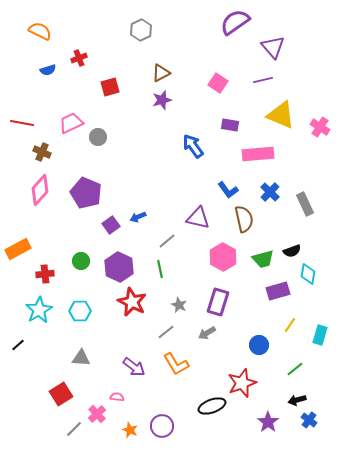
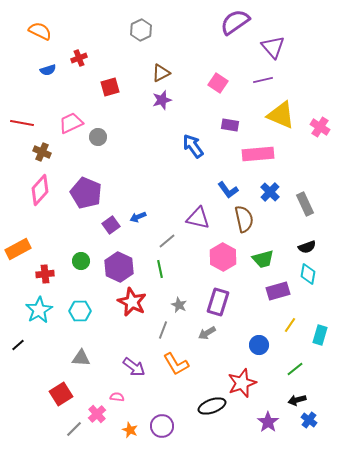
black semicircle at (292, 251): moved 15 px right, 4 px up
gray line at (166, 332): moved 3 px left, 2 px up; rotated 30 degrees counterclockwise
